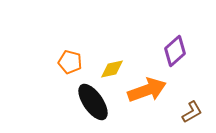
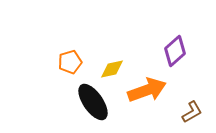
orange pentagon: rotated 30 degrees counterclockwise
